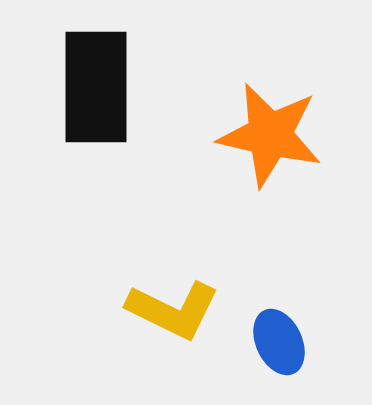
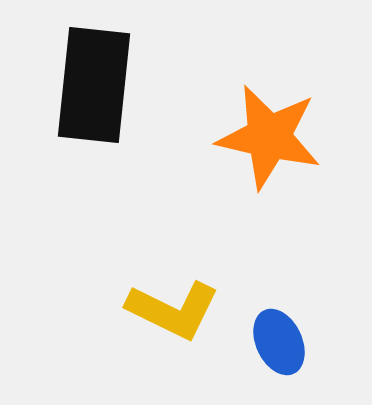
black rectangle: moved 2 px left, 2 px up; rotated 6 degrees clockwise
orange star: moved 1 px left, 2 px down
